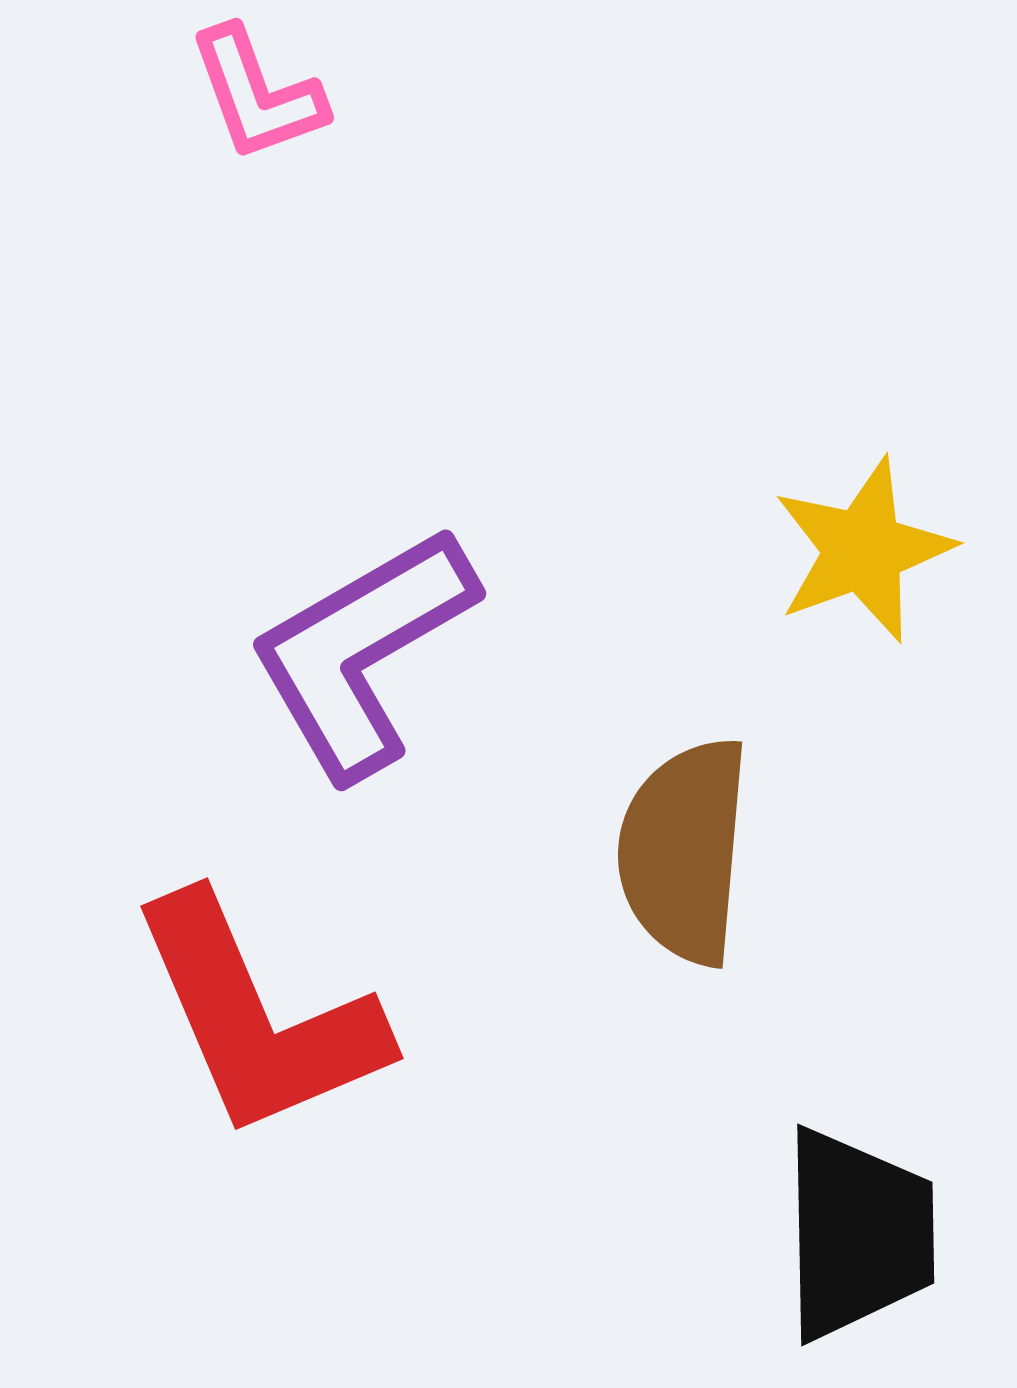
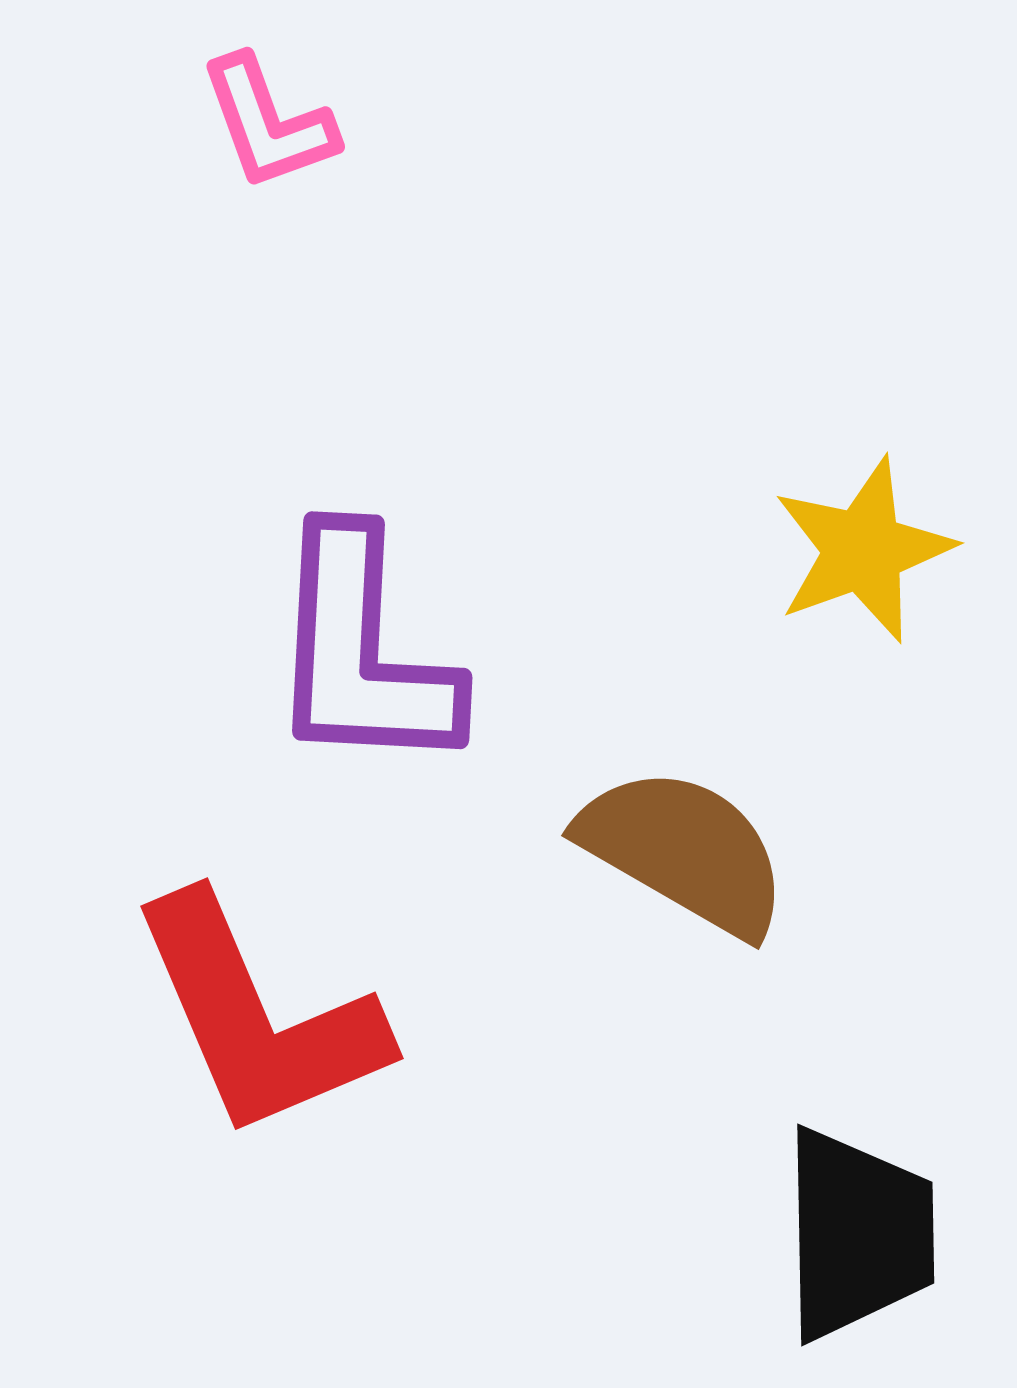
pink L-shape: moved 11 px right, 29 px down
purple L-shape: rotated 57 degrees counterclockwise
brown semicircle: rotated 115 degrees clockwise
